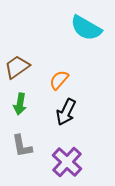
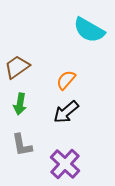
cyan semicircle: moved 3 px right, 2 px down
orange semicircle: moved 7 px right
black arrow: rotated 24 degrees clockwise
gray L-shape: moved 1 px up
purple cross: moved 2 px left, 2 px down
